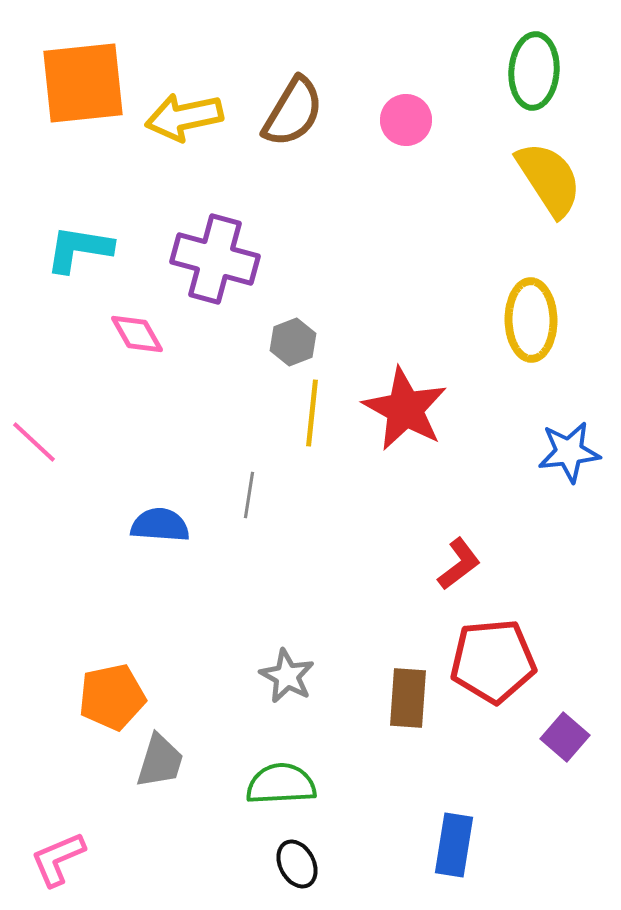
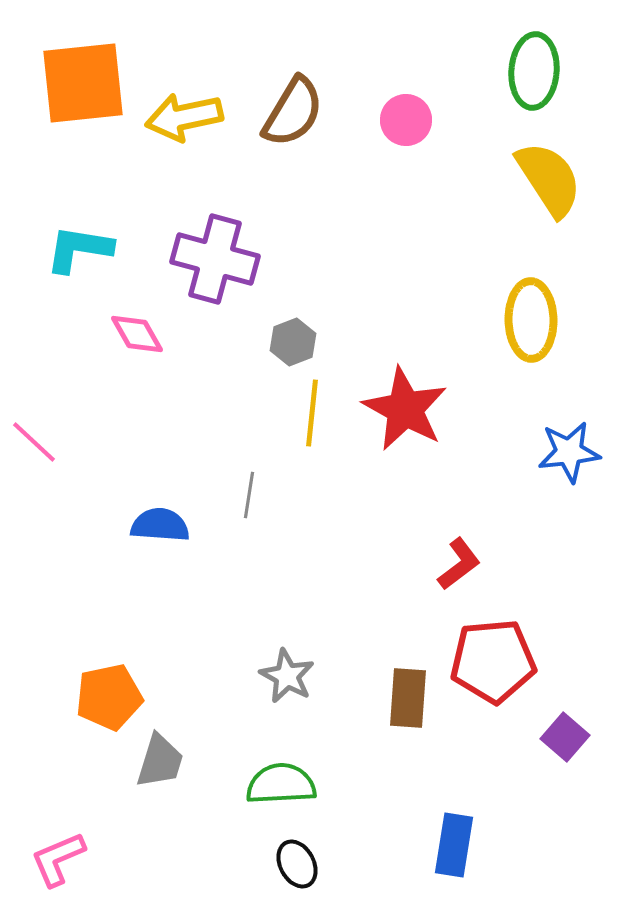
orange pentagon: moved 3 px left
